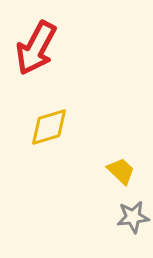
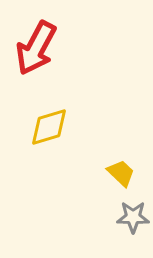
yellow trapezoid: moved 2 px down
gray star: rotated 8 degrees clockwise
